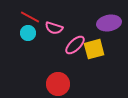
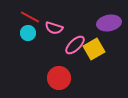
yellow square: rotated 15 degrees counterclockwise
red circle: moved 1 px right, 6 px up
